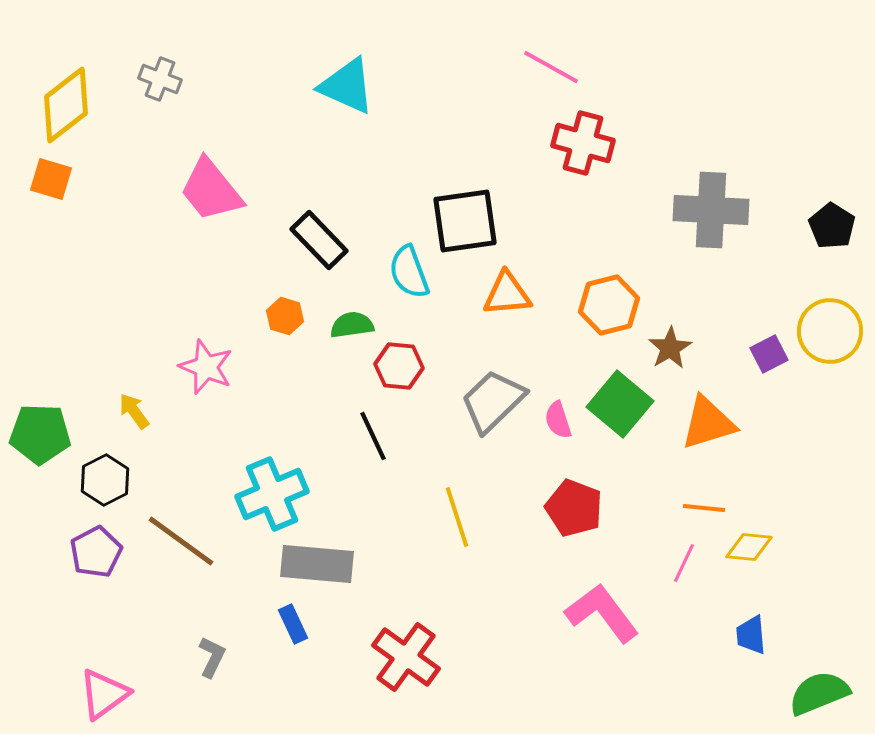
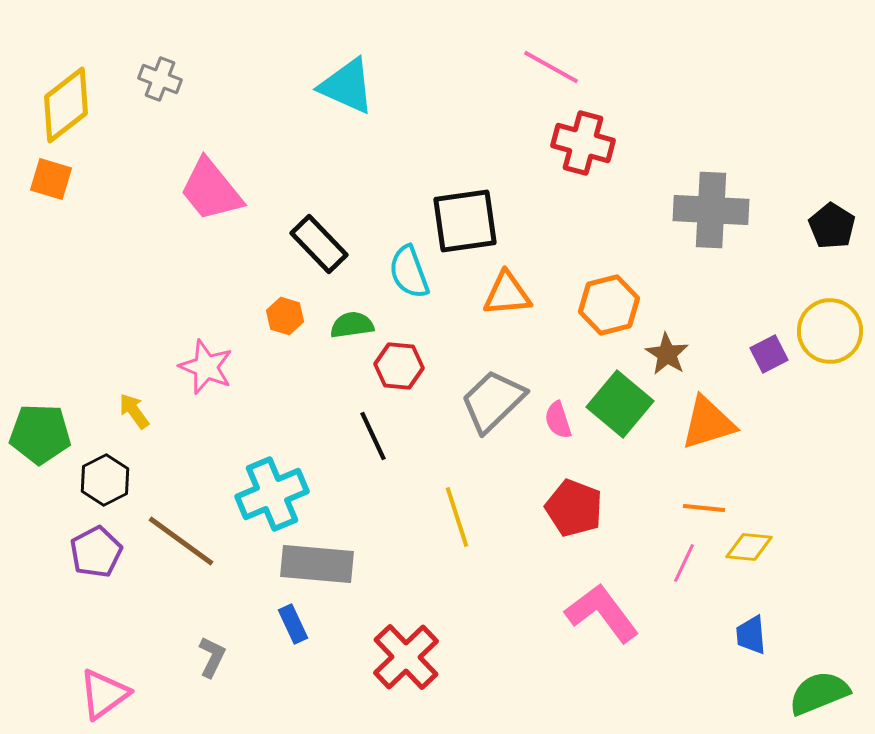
black rectangle at (319, 240): moved 4 px down
brown star at (670, 348): moved 3 px left, 6 px down; rotated 9 degrees counterclockwise
red cross at (406, 657): rotated 10 degrees clockwise
